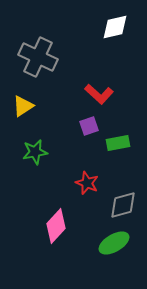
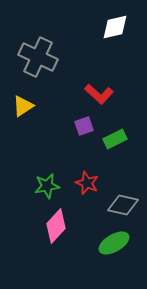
purple square: moved 5 px left
green rectangle: moved 3 px left, 4 px up; rotated 15 degrees counterclockwise
green star: moved 12 px right, 34 px down
gray diamond: rotated 28 degrees clockwise
